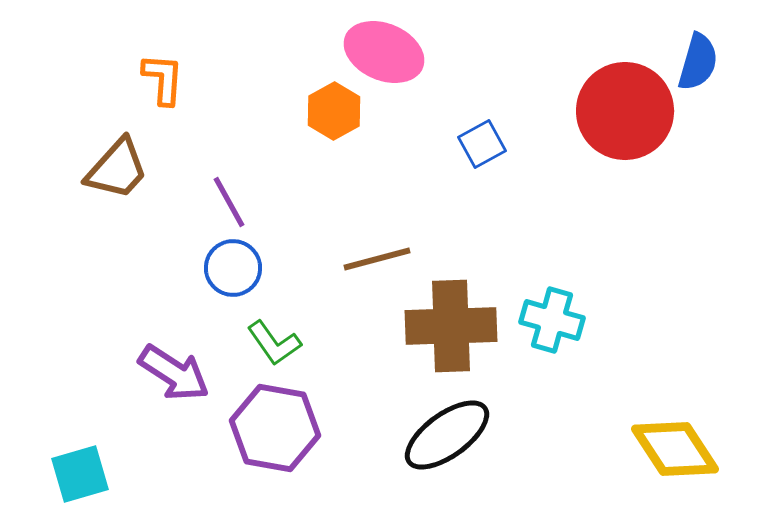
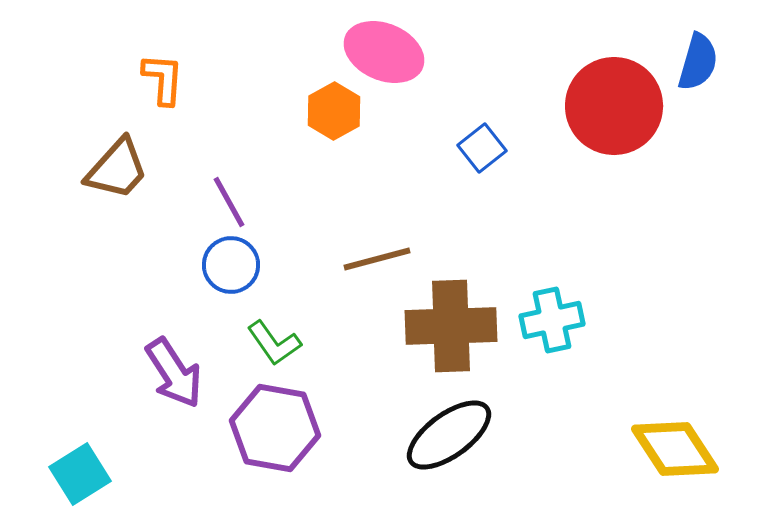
red circle: moved 11 px left, 5 px up
blue square: moved 4 px down; rotated 9 degrees counterclockwise
blue circle: moved 2 px left, 3 px up
cyan cross: rotated 28 degrees counterclockwise
purple arrow: rotated 24 degrees clockwise
black ellipse: moved 2 px right
cyan square: rotated 16 degrees counterclockwise
